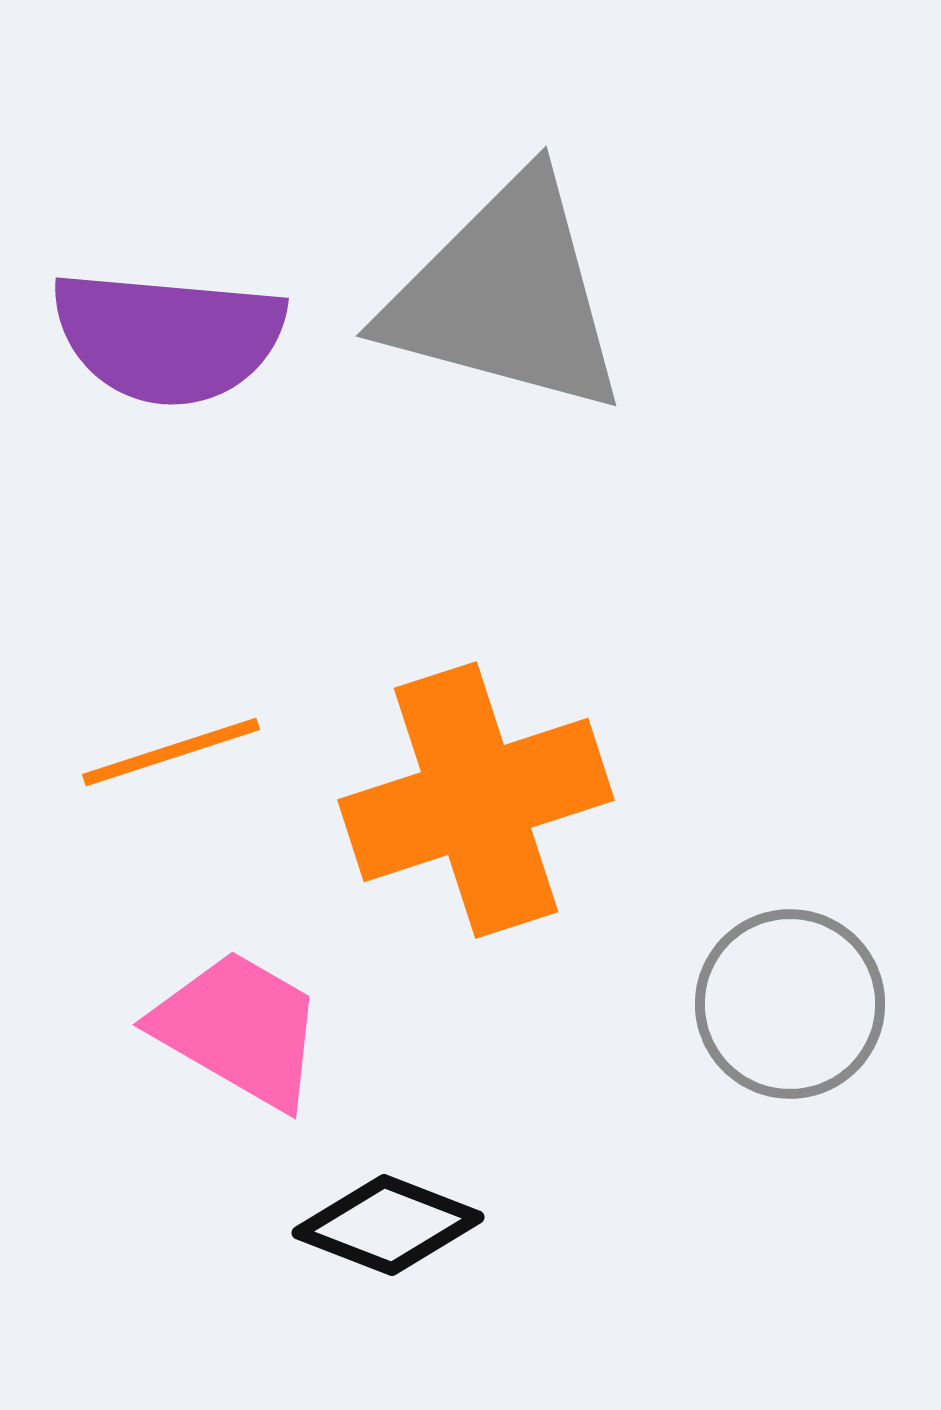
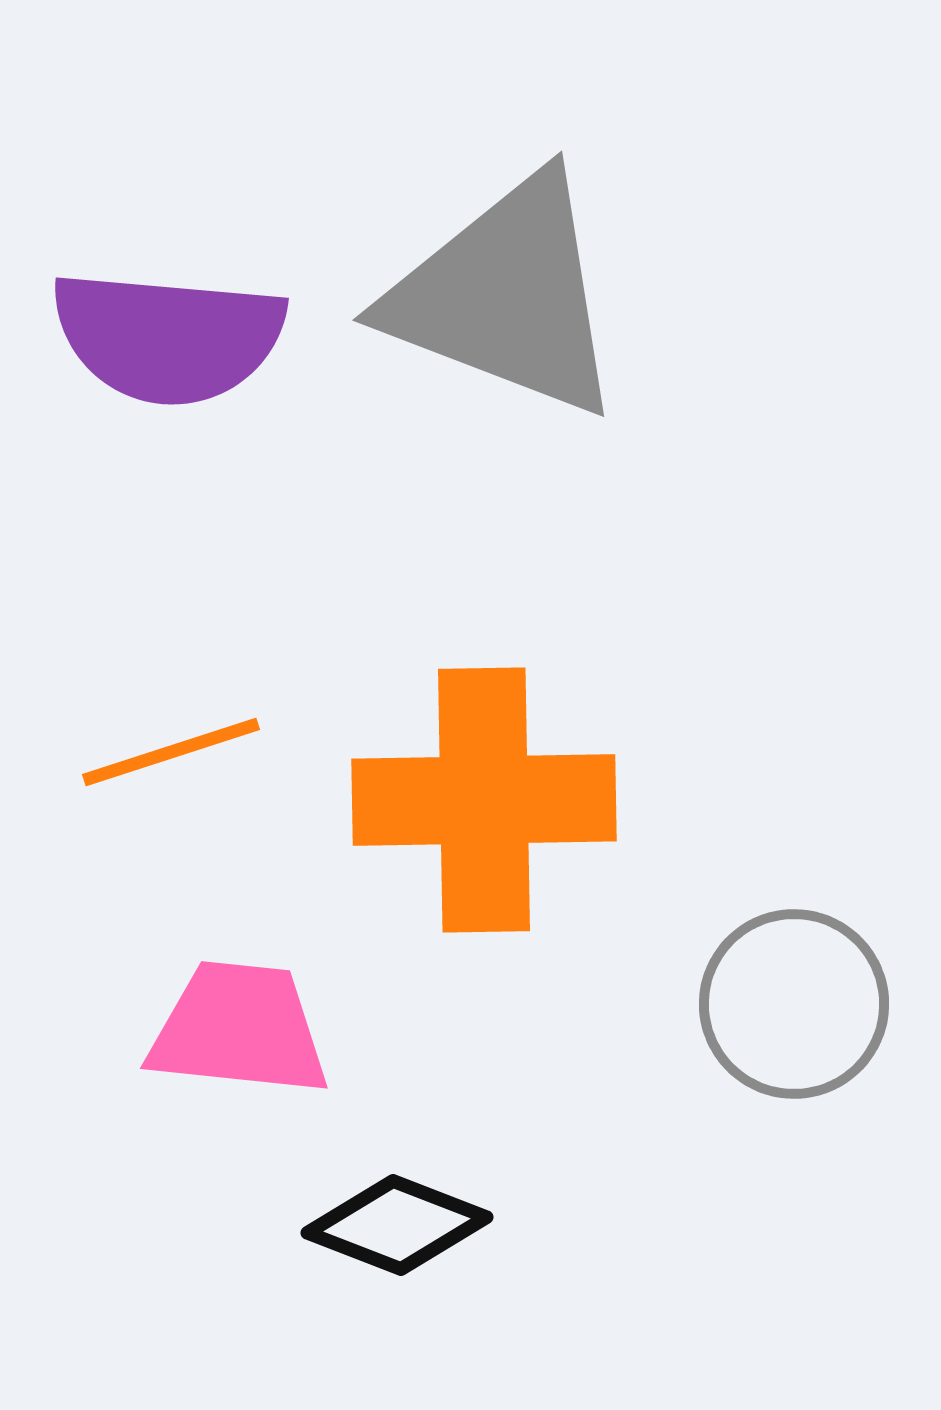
gray triangle: rotated 6 degrees clockwise
orange cross: moved 8 px right; rotated 17 degrees clockwise
gray circle: moved 4 px right
pink trapezoid: rotated 24 degrees counterclockwise
black diamond: moved 9 px right
